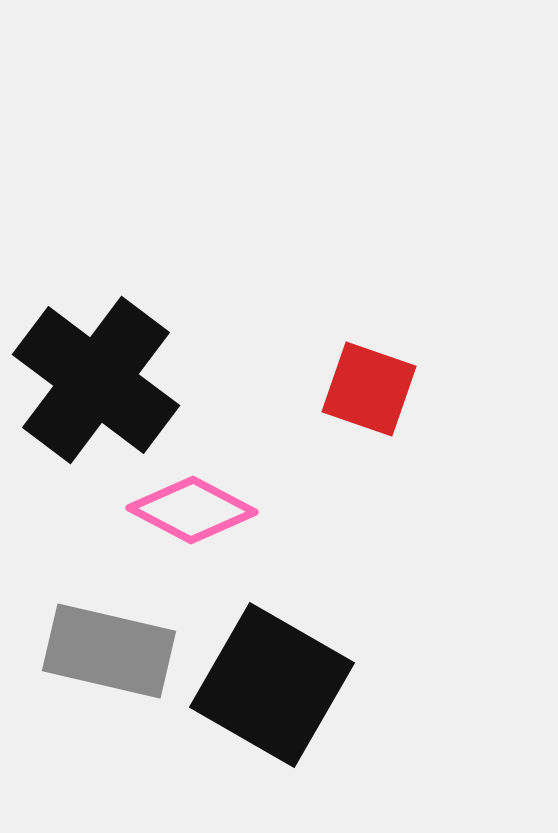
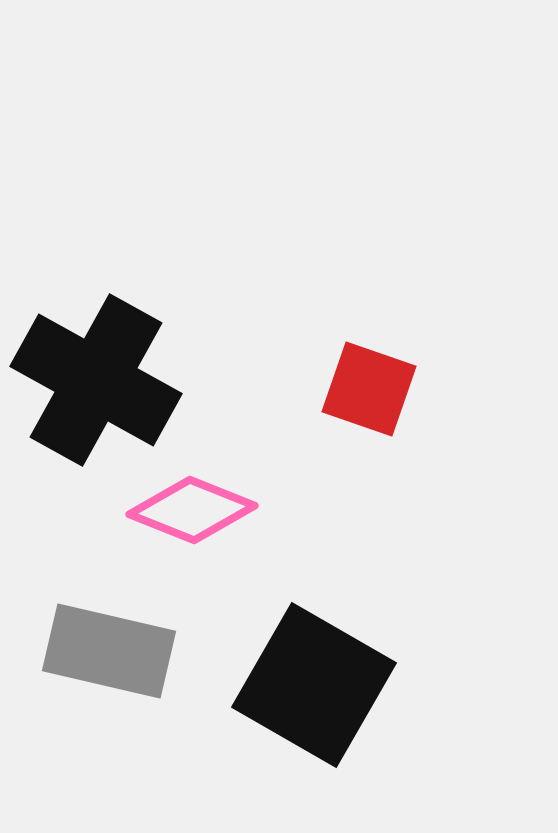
black cross: rotated 8 degrees counterclockwise
pink diamond: rotated 6 degrees counterclockwise
black square: moved 42 px right
